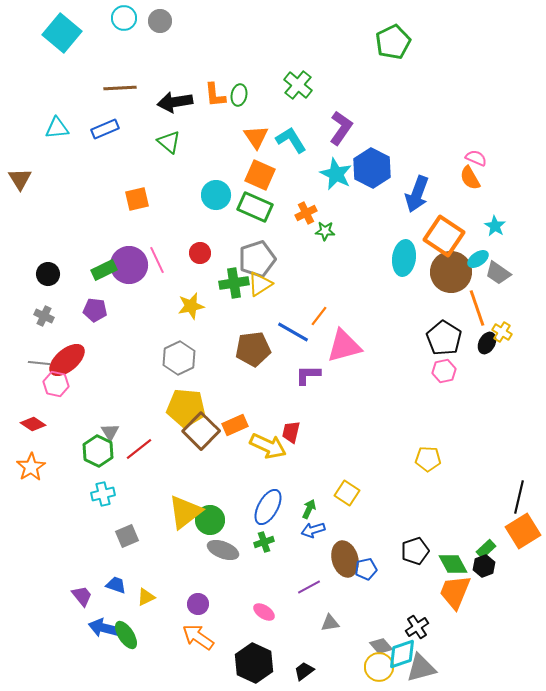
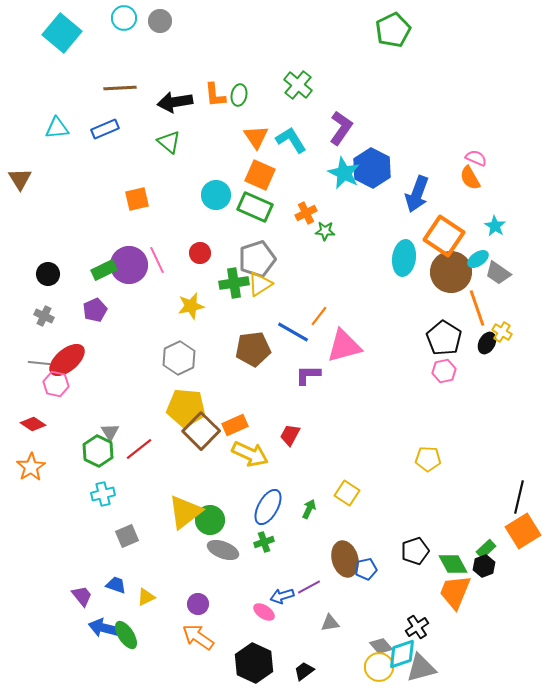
green pentagon at (393, 42): moved 12 px up
cyan star at (336, 174): moved 8 px right, 1 px up
purple pentagon at (95, 310): rotated 30 degrees counterclockwise
red trapezoid at (291, 432): moved 1 px left, 3 px down; rotated 15 degrees clockwise
yellow arrow at (268, 446): moved 18 px left, 8 px down
blue arrow at (313, 530): moved 31 px left, 66 px down
